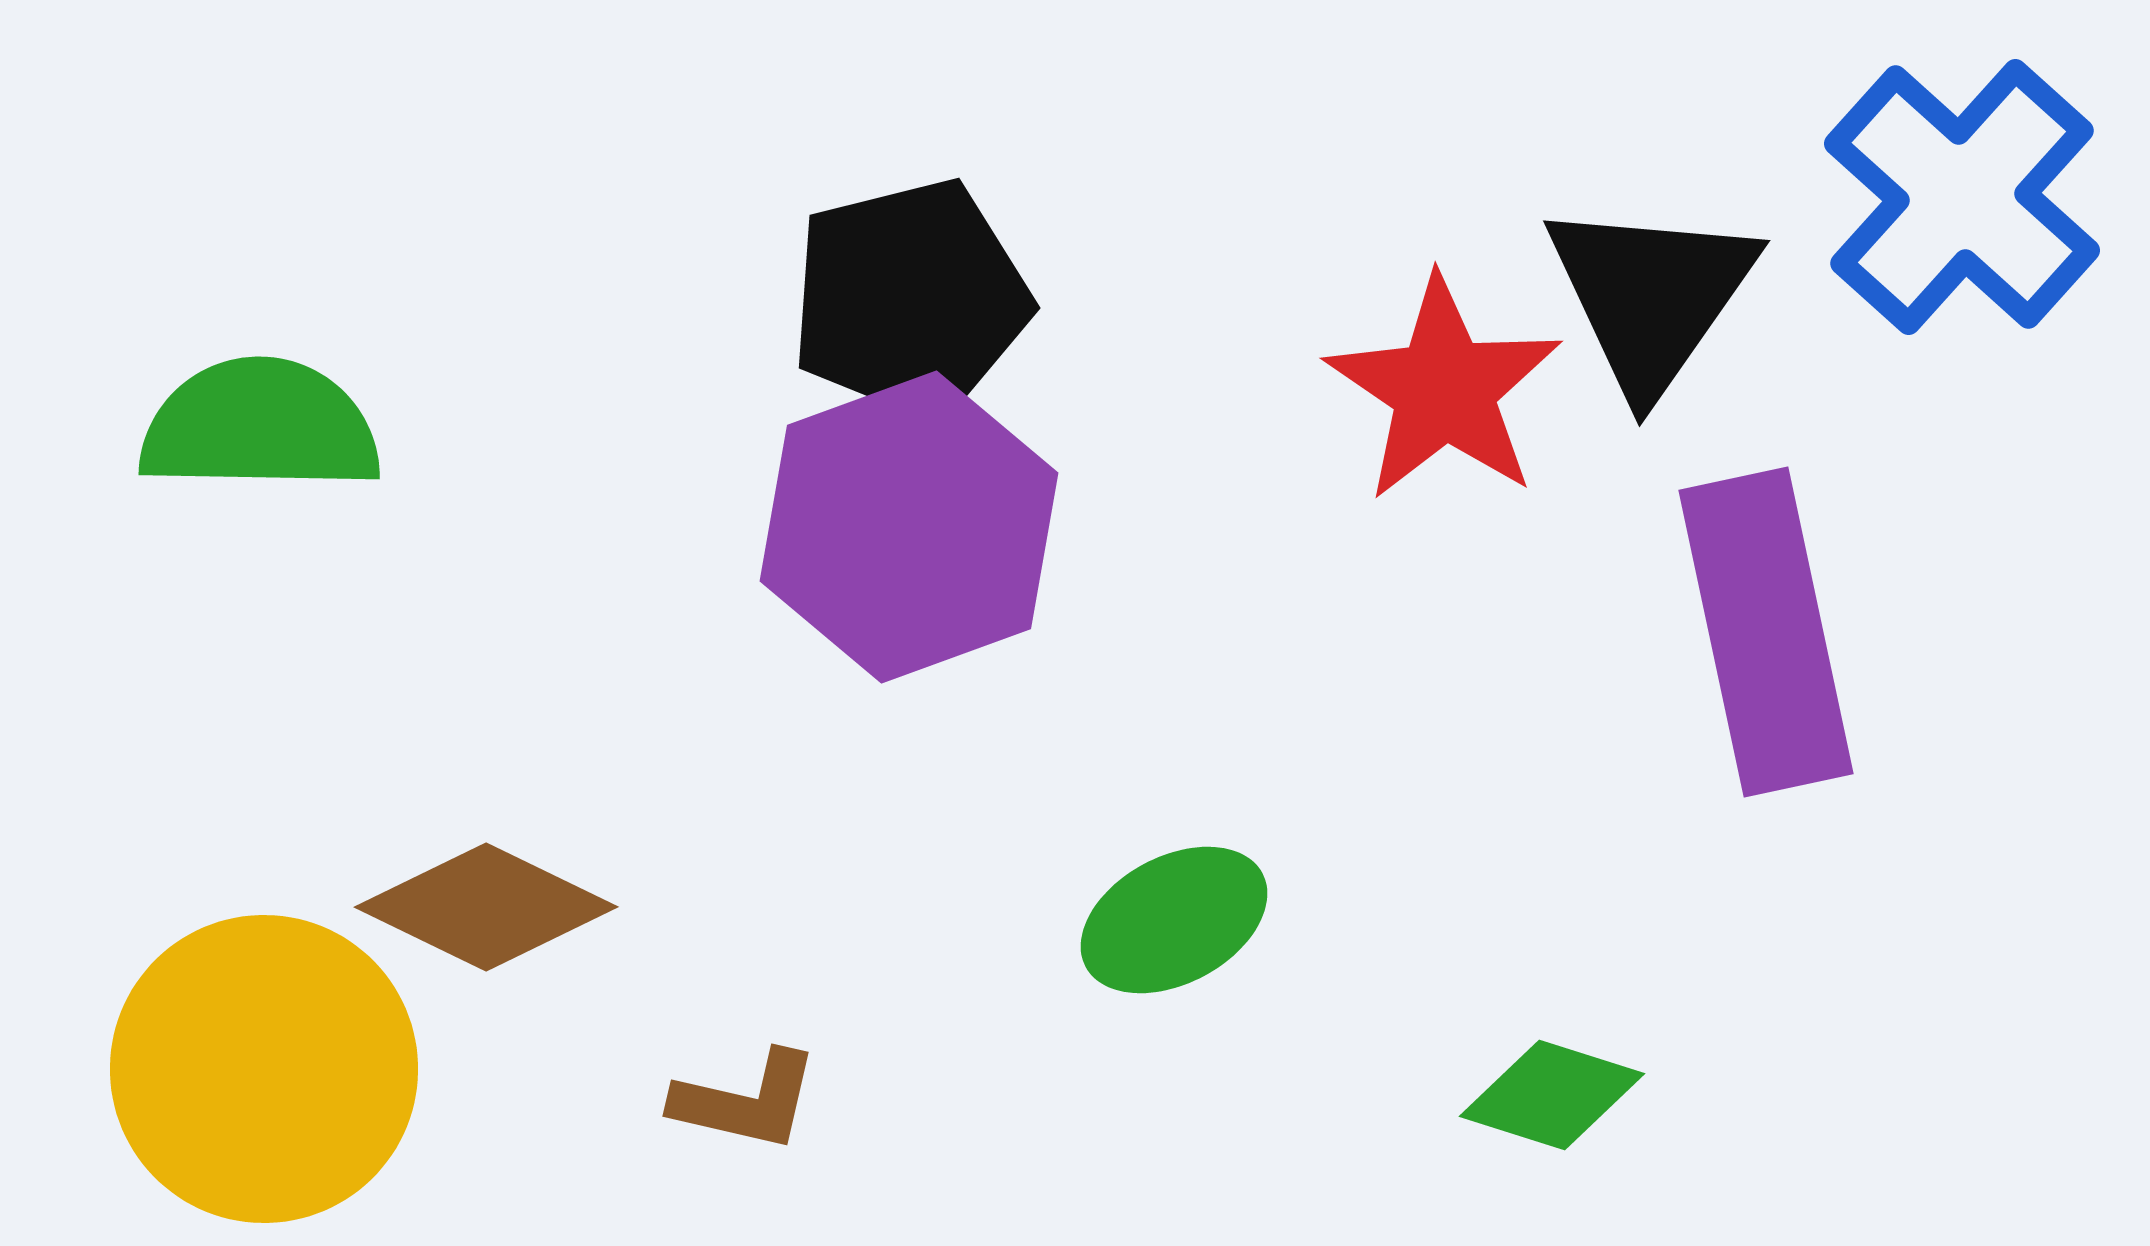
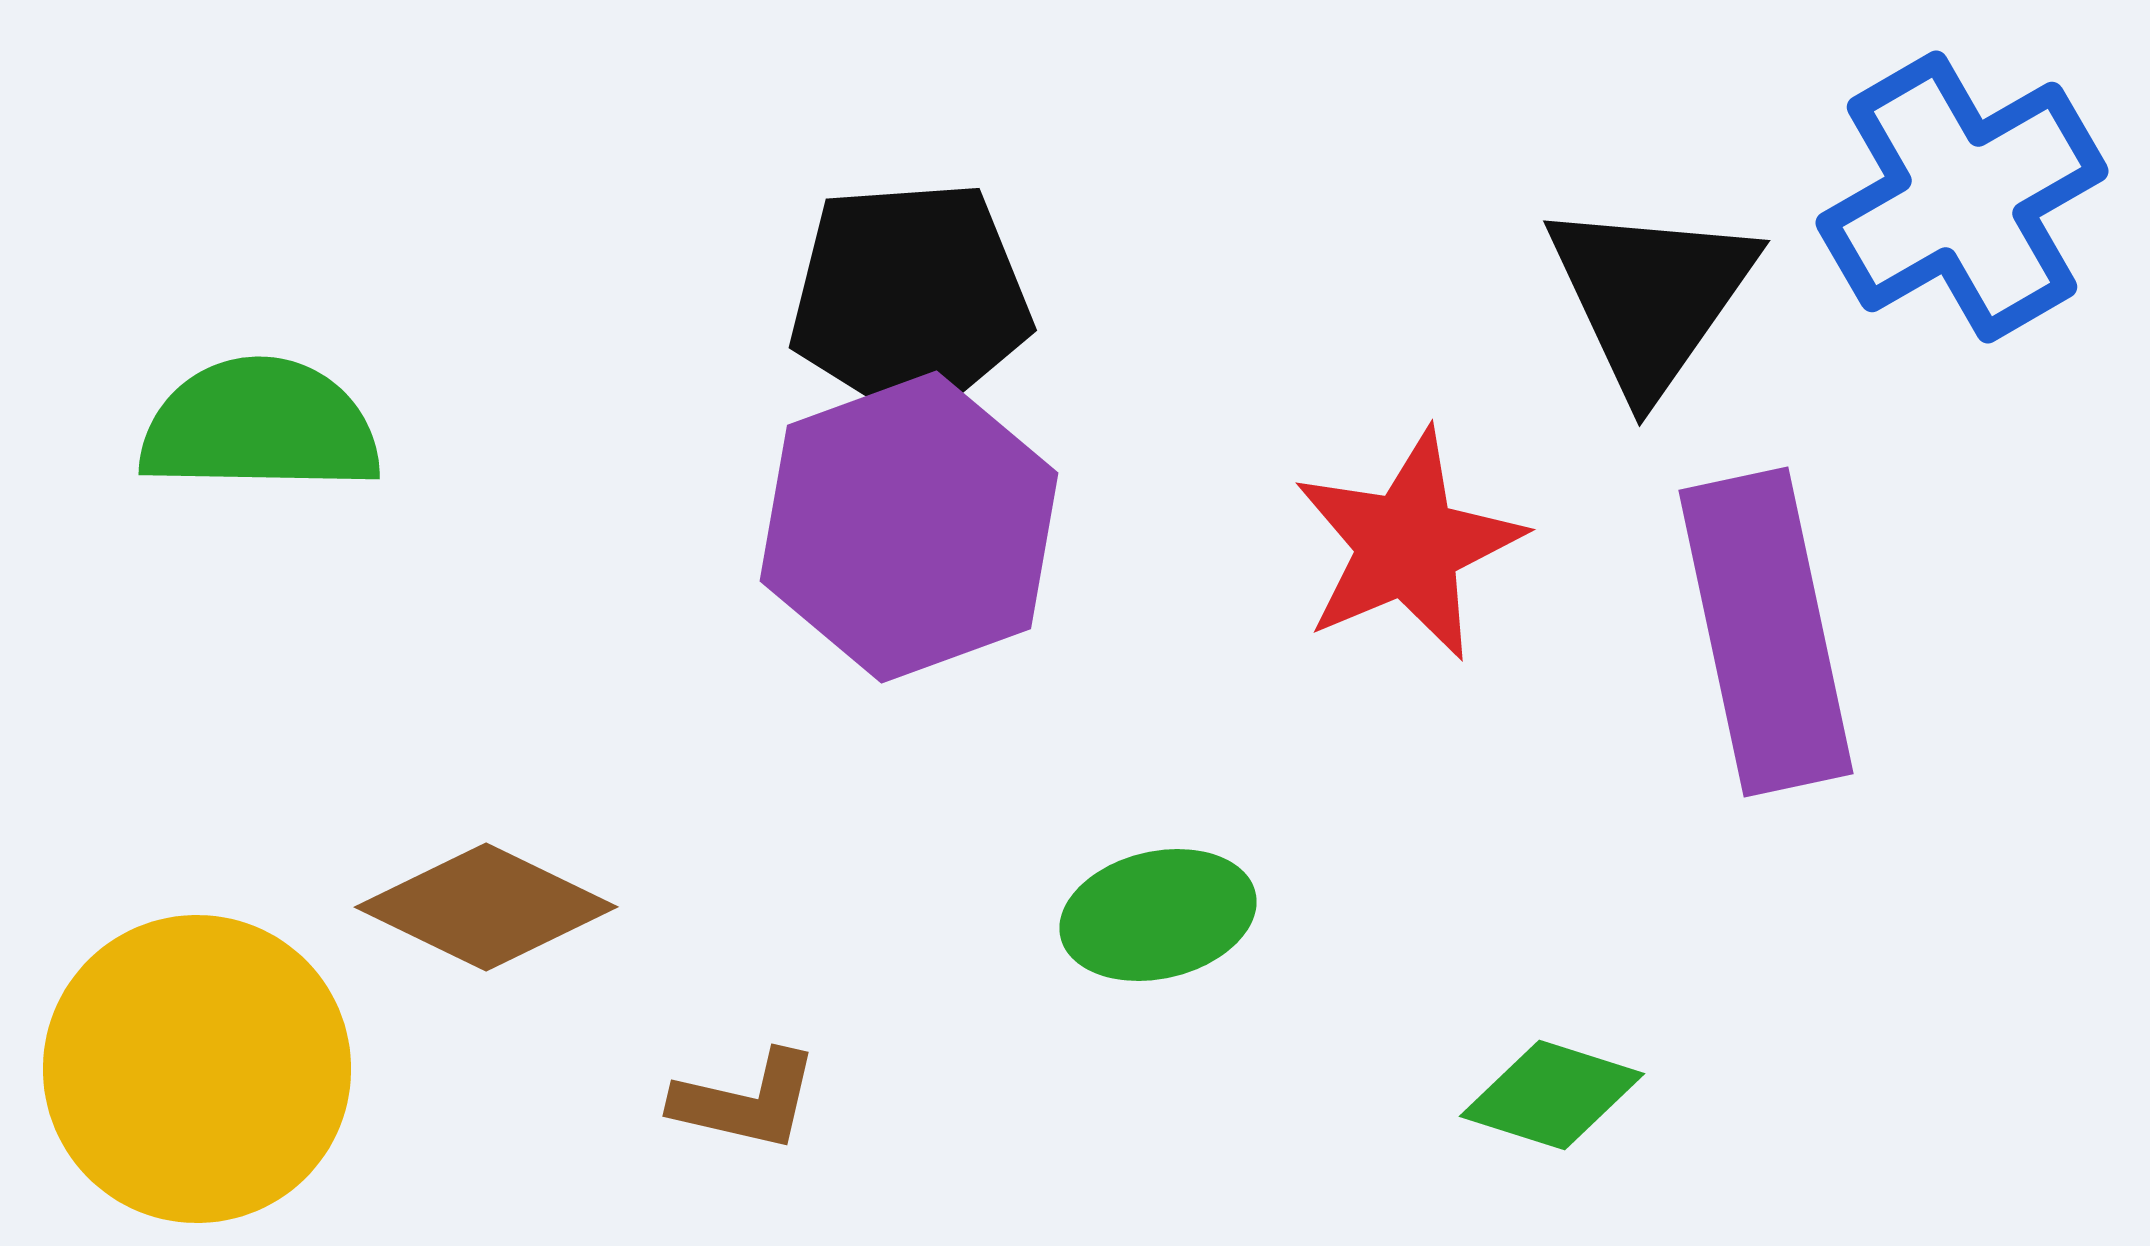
blue cross: rotated 18 degrees clockwise
black pentagon: rotated 10 degrees clockwise
red star: moved 36 px left, 156 px down; rotated 15 degrees clockwise
green ellipse: moved 16 px left, 5 px up; rotated 15 degrees clockwise
yellow circle: moved 67 px left
